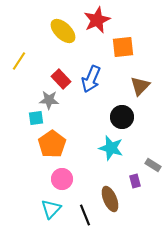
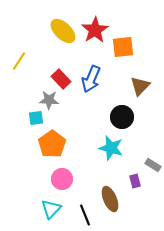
red star: moved 2 px left, 10 px down; rotated 8 degrees counterclockwise
